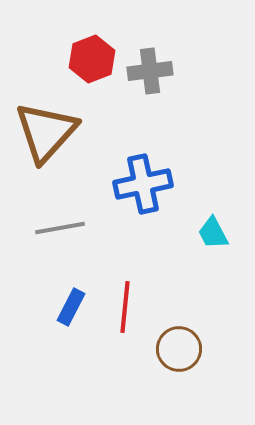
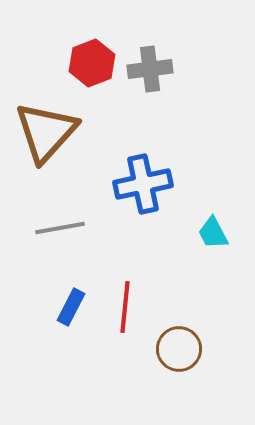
red hexagon: moved 4 px down
gray cross: moved 2 px up
